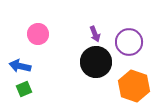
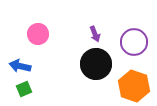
purple circle: moved 5 px right
black circle: moved 2 px down
